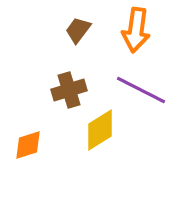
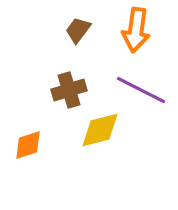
yellow diamond: rotated 18 degrees clockwise
